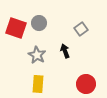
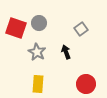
black arrow: moved 1 px right, 1 px down
gray star: moved 3 px up
